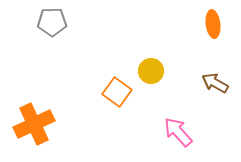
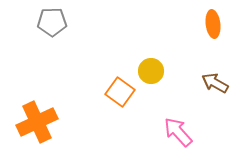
orange square: moved 3 px right
orange cross: moved 3 px right, 2 px up
